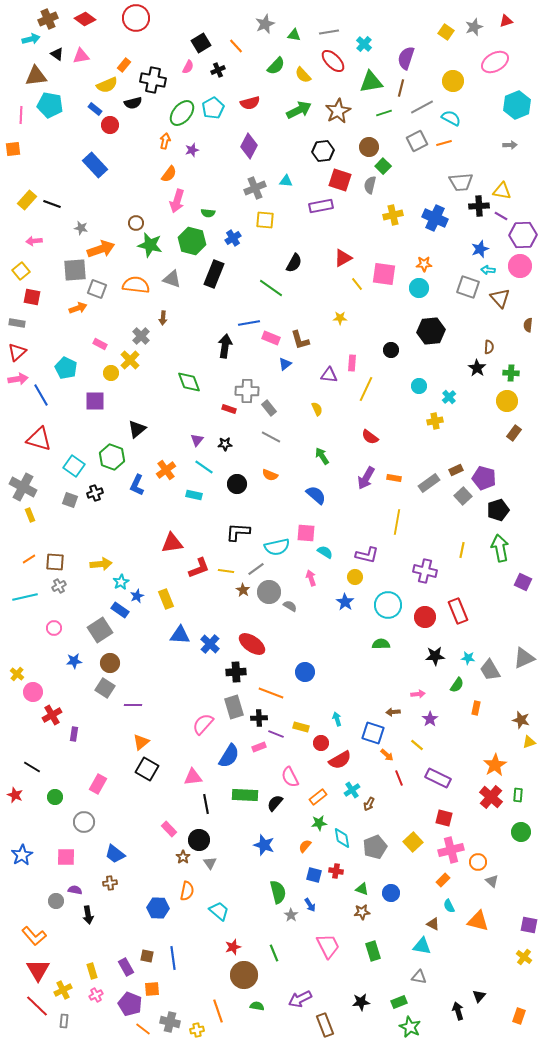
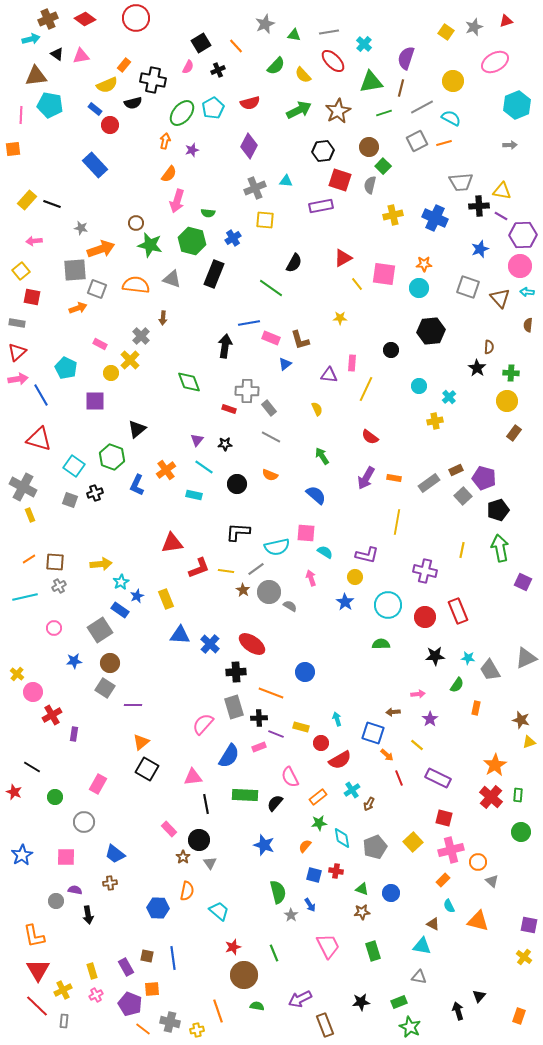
cyan arrow at (488, 270): moved 39 px right, 22 px down
gray triangle at (524, 658): moved 2 px right
red star at (15, 795): moved 1 px left, 3 px up
orange L-shape at (34, 936): rotated 30 degrees clockwise
